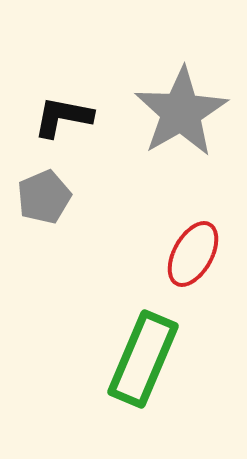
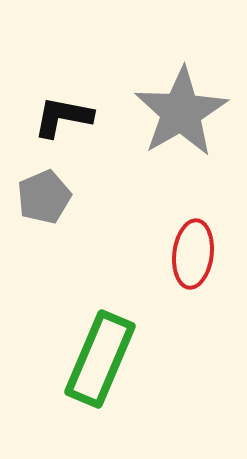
red ellipse: rotated 22 degrees counterclockwise
green rectangle: moved 43 px left
